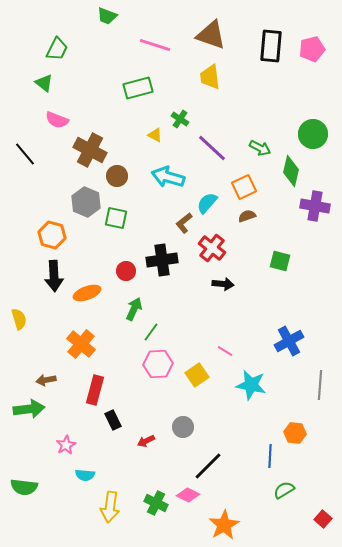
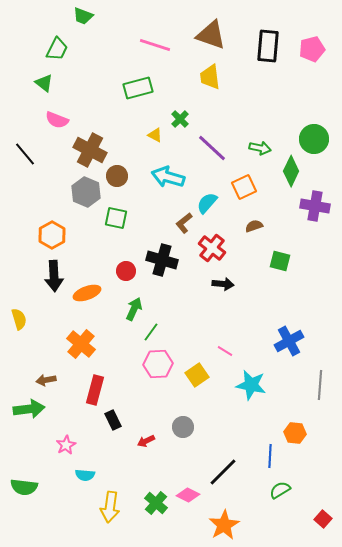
green trapezoid at (107, 16): moved 24 px left
black rectangle at (271, 46): moved 3 px left
green cross at (180, 119): rotated 12 degrees clockwise
green circle at (313, 134): moved 1 px right, 5 px down
green arrow at (260, 148): rotated 15 degrees counterclockwise
green diamond at (291, 171): rotated 12 degrees clockwise
gray hexagon at (86, 202): moved 10 px up
brown semicircle at (247, 216): moved 7 px right, 10 px down
orange hexagon at (52, 235): rotated 16 degrees clockwise
black cross at (162, 260): rotated 24 degrees clockwise
black line at (208, 466): moved 15 px right, 6 px down
green semicircle at (284, 490): moved 4 px left
green cross at (156, 503): rotated 15 degrees clockwise
